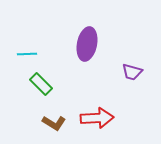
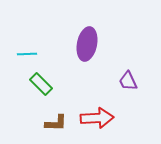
purple trapezoid: moved 4 px left, 9 px down; rotated 50 degrees clockwise
brown L-shape: moved 2 px right; rotated 30 degrees counterclockwise
